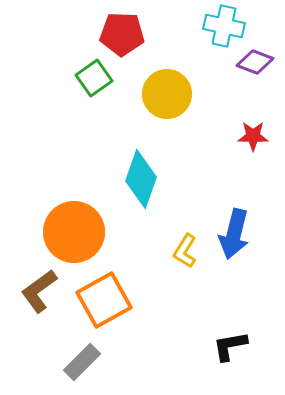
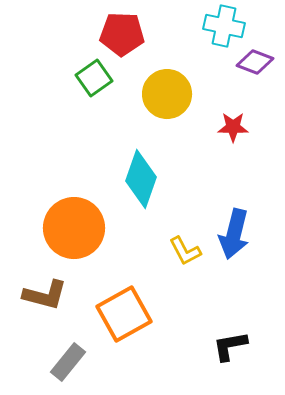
red star: moved 20 px left, 9 px up
orange circle: moved 4 px up
yellow L-shape: rotated 60 degrees counterclockwise
brown L-shape: moved 6 px right, 4 px down; rotated 129 degrees counterclockwise
orange square: moved 20 px right, 14 px down
gray rectangle: moved 14 px left; rotated 6 degrees counterclockwise
